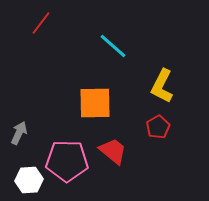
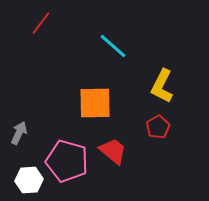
pink pentagon: rotated 15 degrees clockwise
